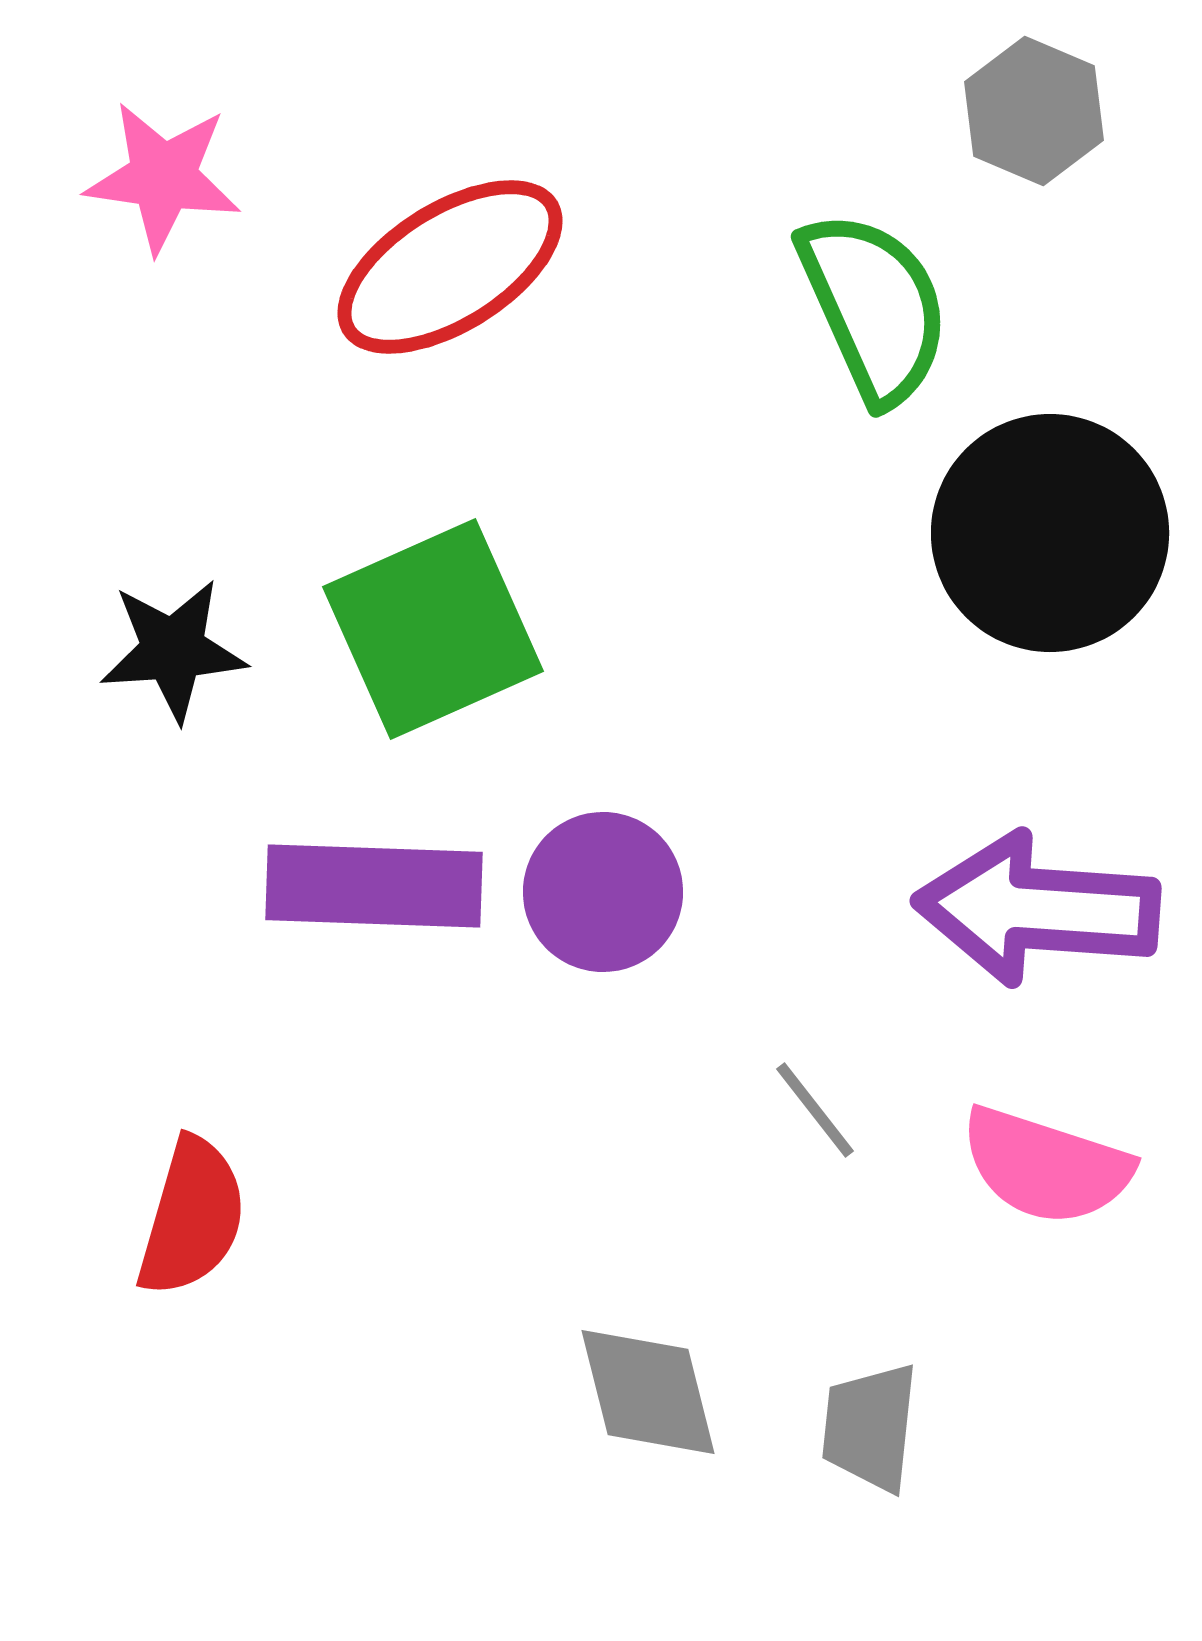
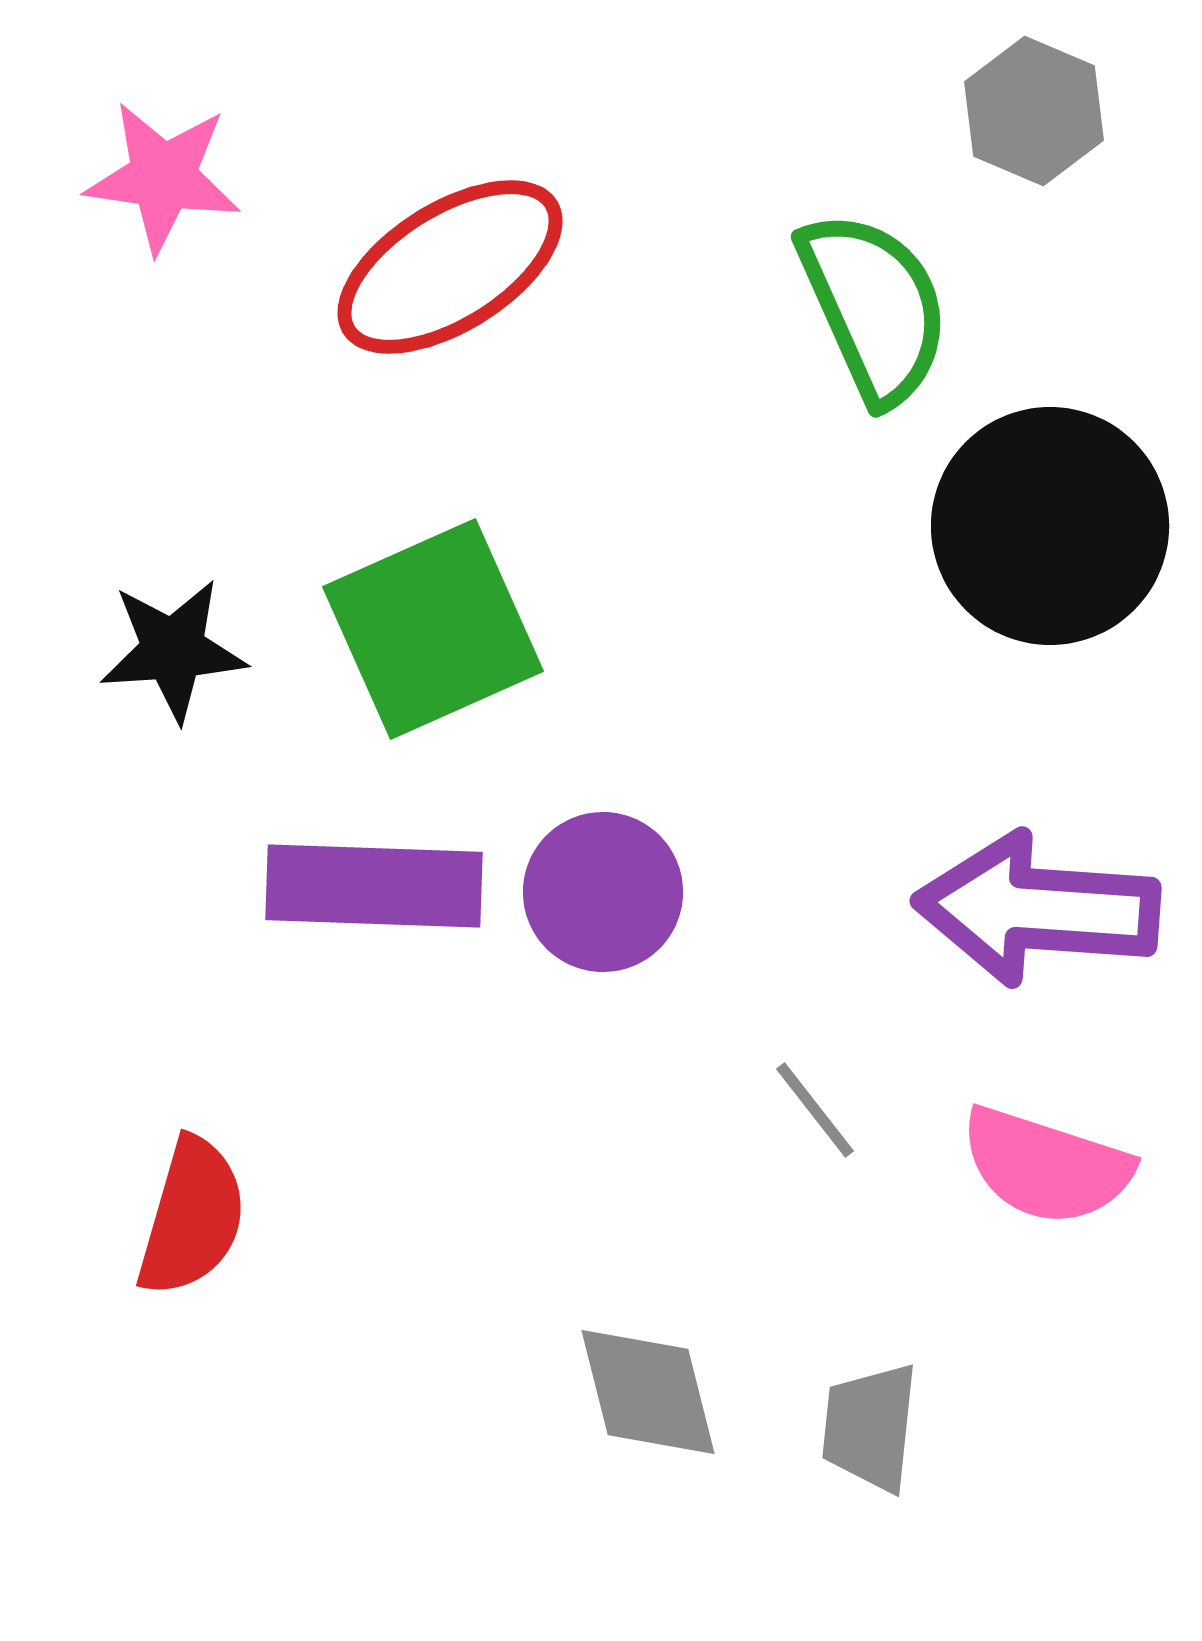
black circle: moved 7 px up
